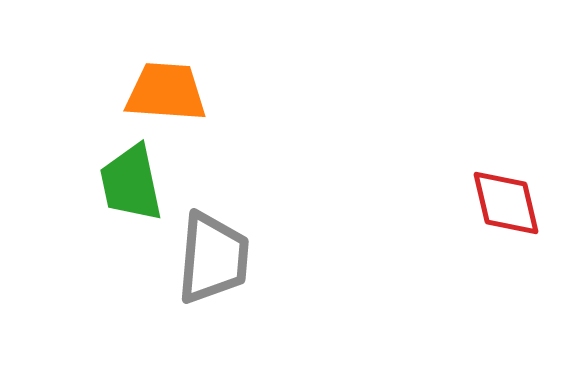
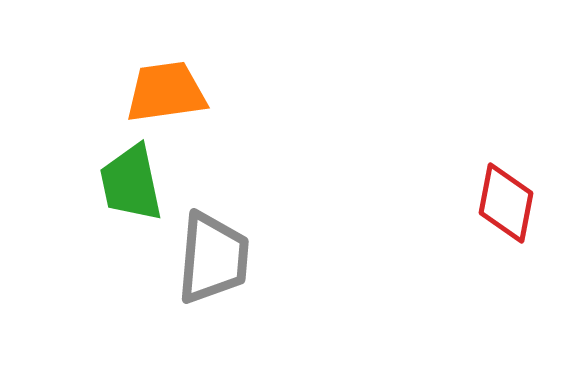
orange trapezoid: rotated 12 degrees counterclockwise
red diamond: rotated 24 degrees clockwise
